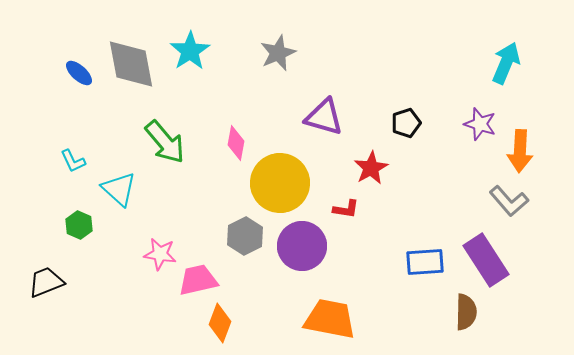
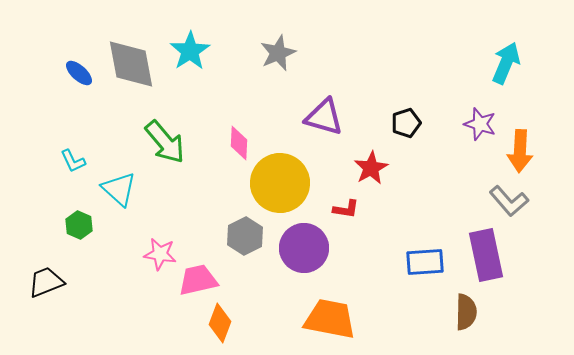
pink diamond: moved 3 px right; rotated 8 degrees counterclockwise
purple circle: moved 2 px right, 2 px down
purple rectangle: moved 5 px up; rotated 21 degrees clockwise
